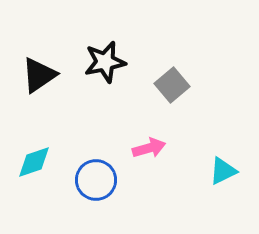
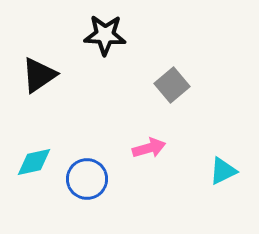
black star: moved 27 px up; rotated 15 degrees clockwise
cyan diamond: rotated 6 degrees clockwise
blue circle: moved 9 px left, 1 px up
